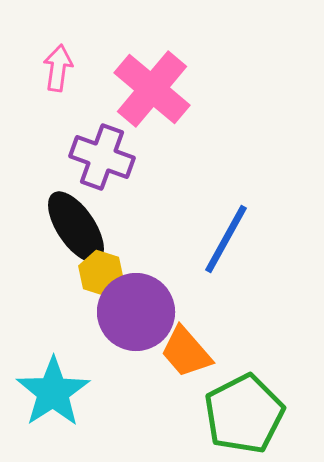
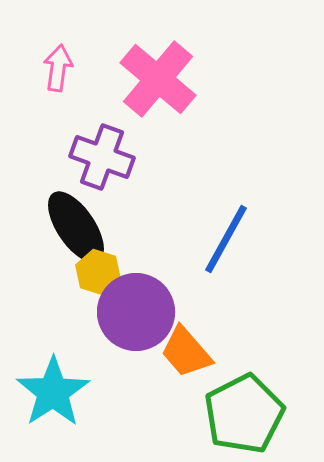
pink cross: moved 6 px right, 10 px up
yellow hexagon: moved 3 px left, 1 px up
